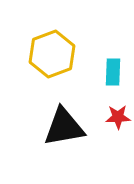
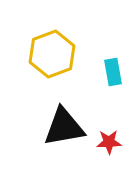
cyan rectangle: rotated 12 degrees counterclockwise
red star: moved 9 px left, 25 px down
